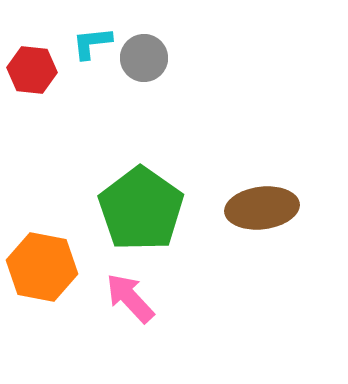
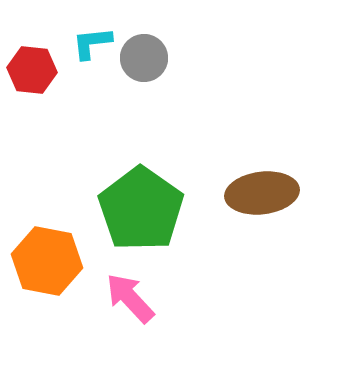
brown ellipse: moved 15 px up
orange hexagon: moved 5 px right, 6 px up
